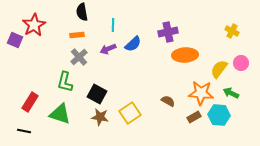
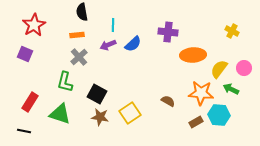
purple cross: rotated 18 degrees clockwise
purple square: moved 10 px right, 14 px down
purple arrow: moved 4 px up
orange ellipse: moved 8 px right
pink circle: moved 3 px right, 5 px down
green arrow: moved 4 px up
brown rectangle: moved 2 px right, 5 px down
